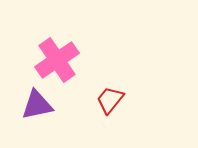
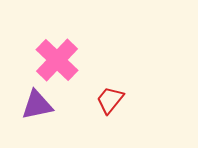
pink cross: rotated 12 degrees counterclockwise
